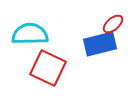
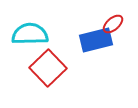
blue rectangle: moved 4 px left, 4 px up
red square: rotated 21 degrees clockwise
